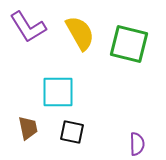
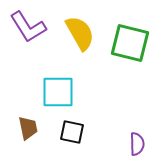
green square: moved 1 px right, 1 px up
